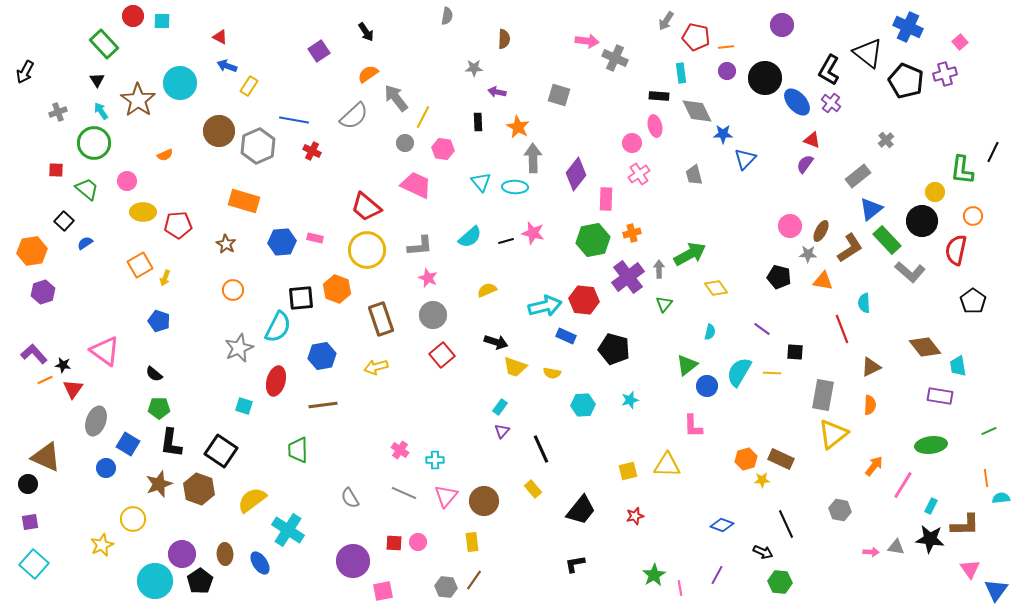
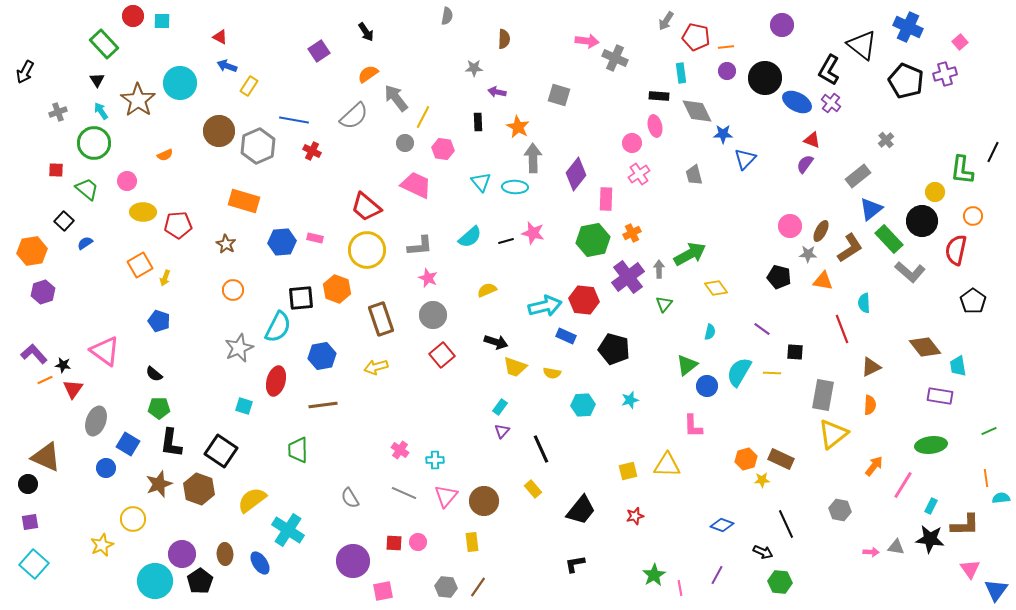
black triangle at (868, 53): moved 6 px left, 8 px up
blue ellipse at (797, 102): rotated 20 degrees counterclockwise
orange cross at (632, 233): rotated 12 degrees counterclockwise
green rectangle at (887, 240): moved 2 px right, 1 px up
brown line at (474, 580): moved 4 px right, 7 px down
